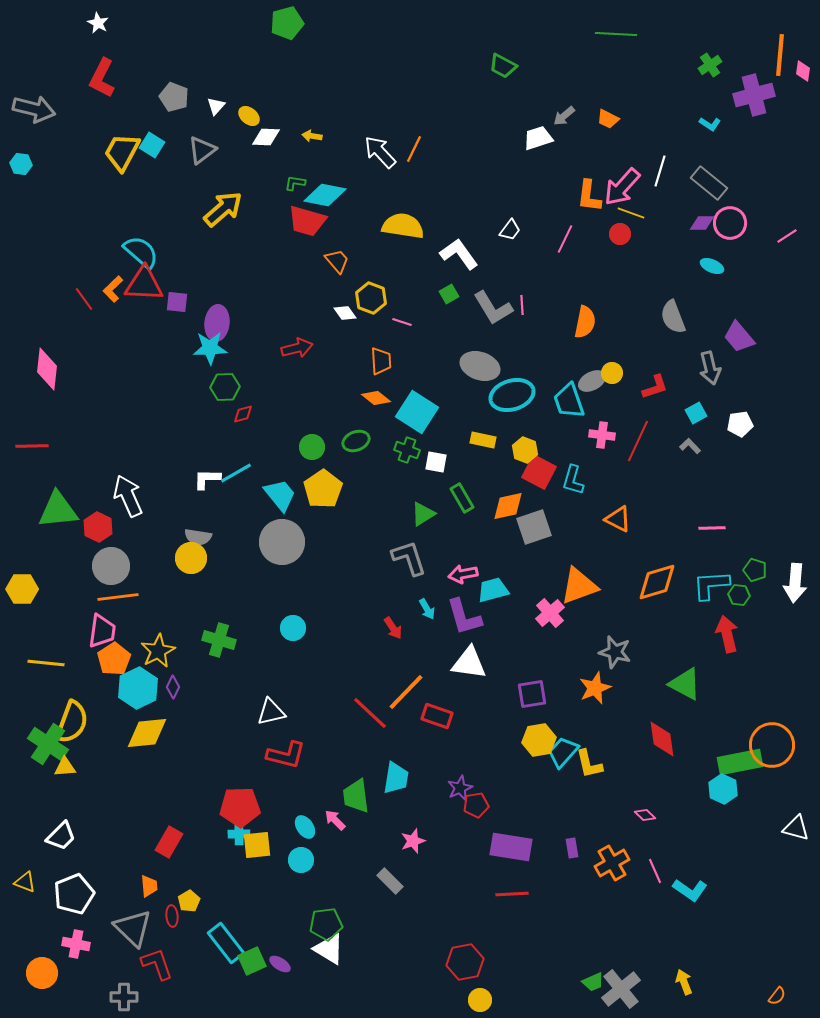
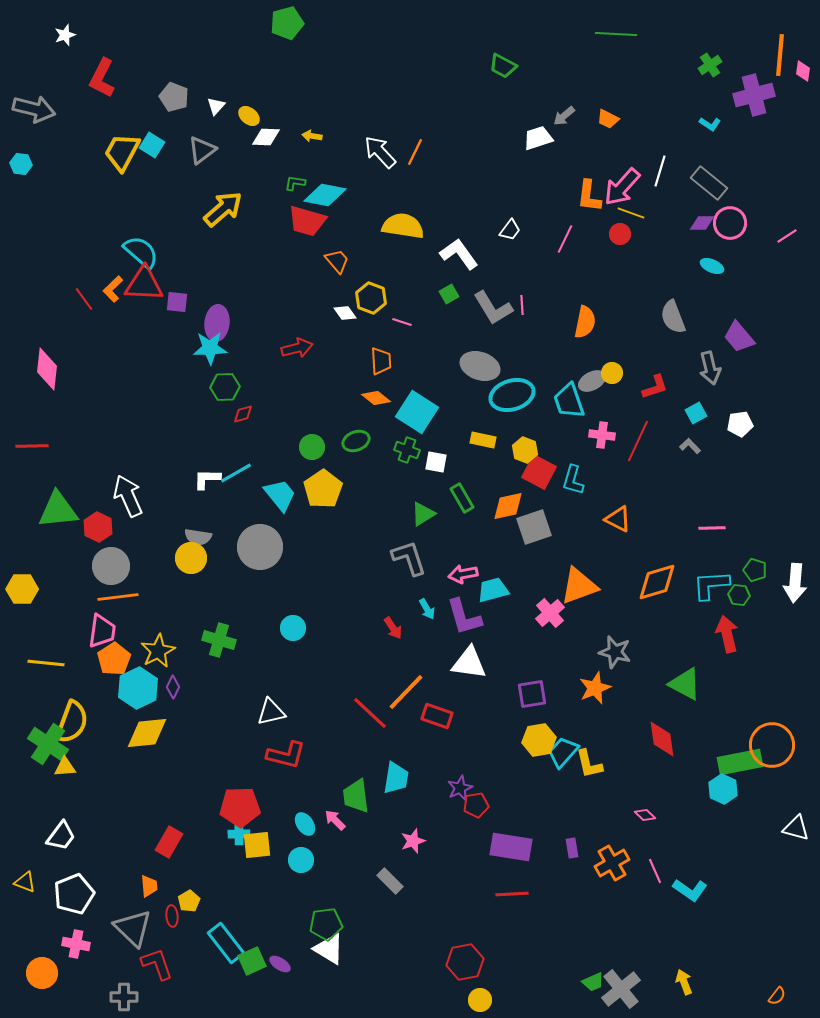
white star at (98, 23): moved 33 px left, 12 px down; rotated 25 degrees clockwise
orange line at (414, 149): moved 1 px right, 3 px down
gray circle at (282, 542): moved 22 px left, 5 px down
cyan ellipse at (305, 827): moved 3 px up
white trapezoid at (61, 836): rotated 8 degrees counterclockwise
